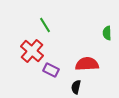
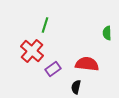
green line: rotated 49 degrees clockwise
red semicircle: rotated 10 degrees clockwise
purple rectangle: moved 2 px right, 1 px up; rotated 63 degrees counterclockwise
